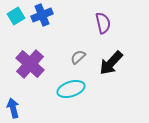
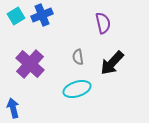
gray semicircle: rotated 56 degrees counterclockwise
black arrow: moved 1 px right
cyan ellipse: moved 6 px right
